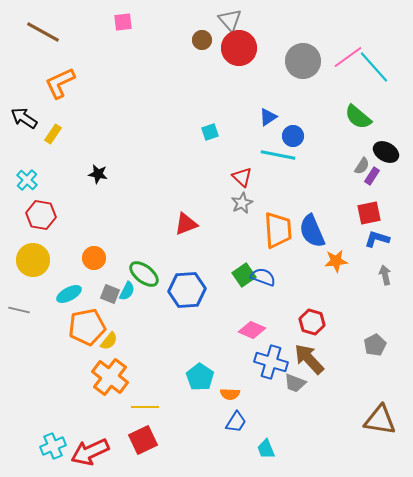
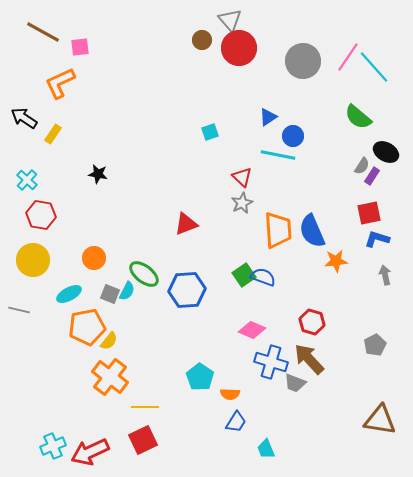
pink square at (123, 22): moved 43 px left, 25 px down
pink line at (348, 57): rotated 20 degrees counterclockwise
